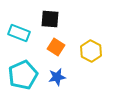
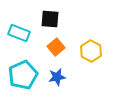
orange square: rotated 18 degrees clockwise
